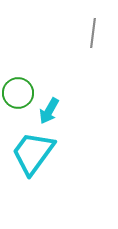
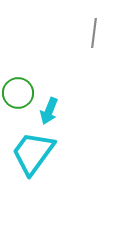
gray line: moved 1 px right
cyan arrow: rotated 8 degrees counterclockwise
